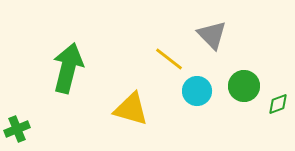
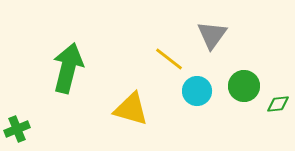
gray triangle: rotated 20 degrees clockwise
green diamond: rotated 15 degrees clockwise
